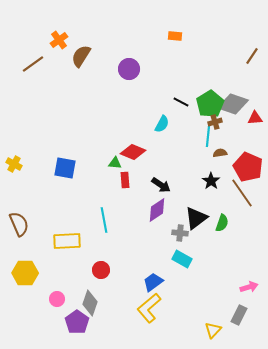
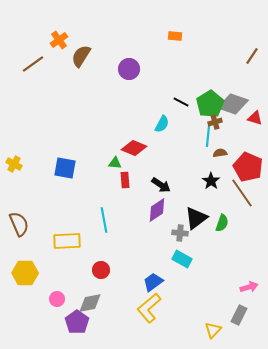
red triangle at (255, 118): rotated 21 degrees clockwise
red diamond at (133, 152): moved 1 px right, 4 px up
gray diamond at (90, 303): rotated 60 degrees clockwise
